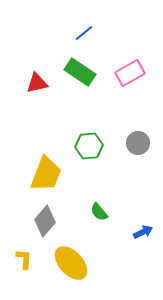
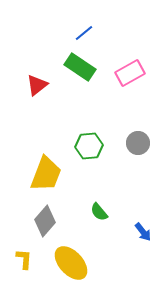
green rectangle: moved 5 px up
red triangle: moved 2 px down; rotated 25 degrees counterclockwise
blue arrow: rotated 78 degrees clockwise
